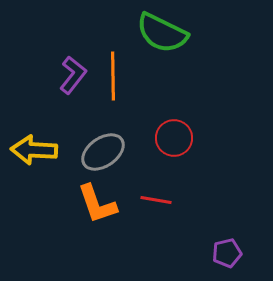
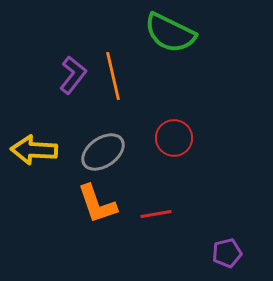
green semicircle: moved 8 px right
orange line: rotated 12 degrees counterclockwise
red line: moved 14 px down; rotated 20 degrees counterclockwise
